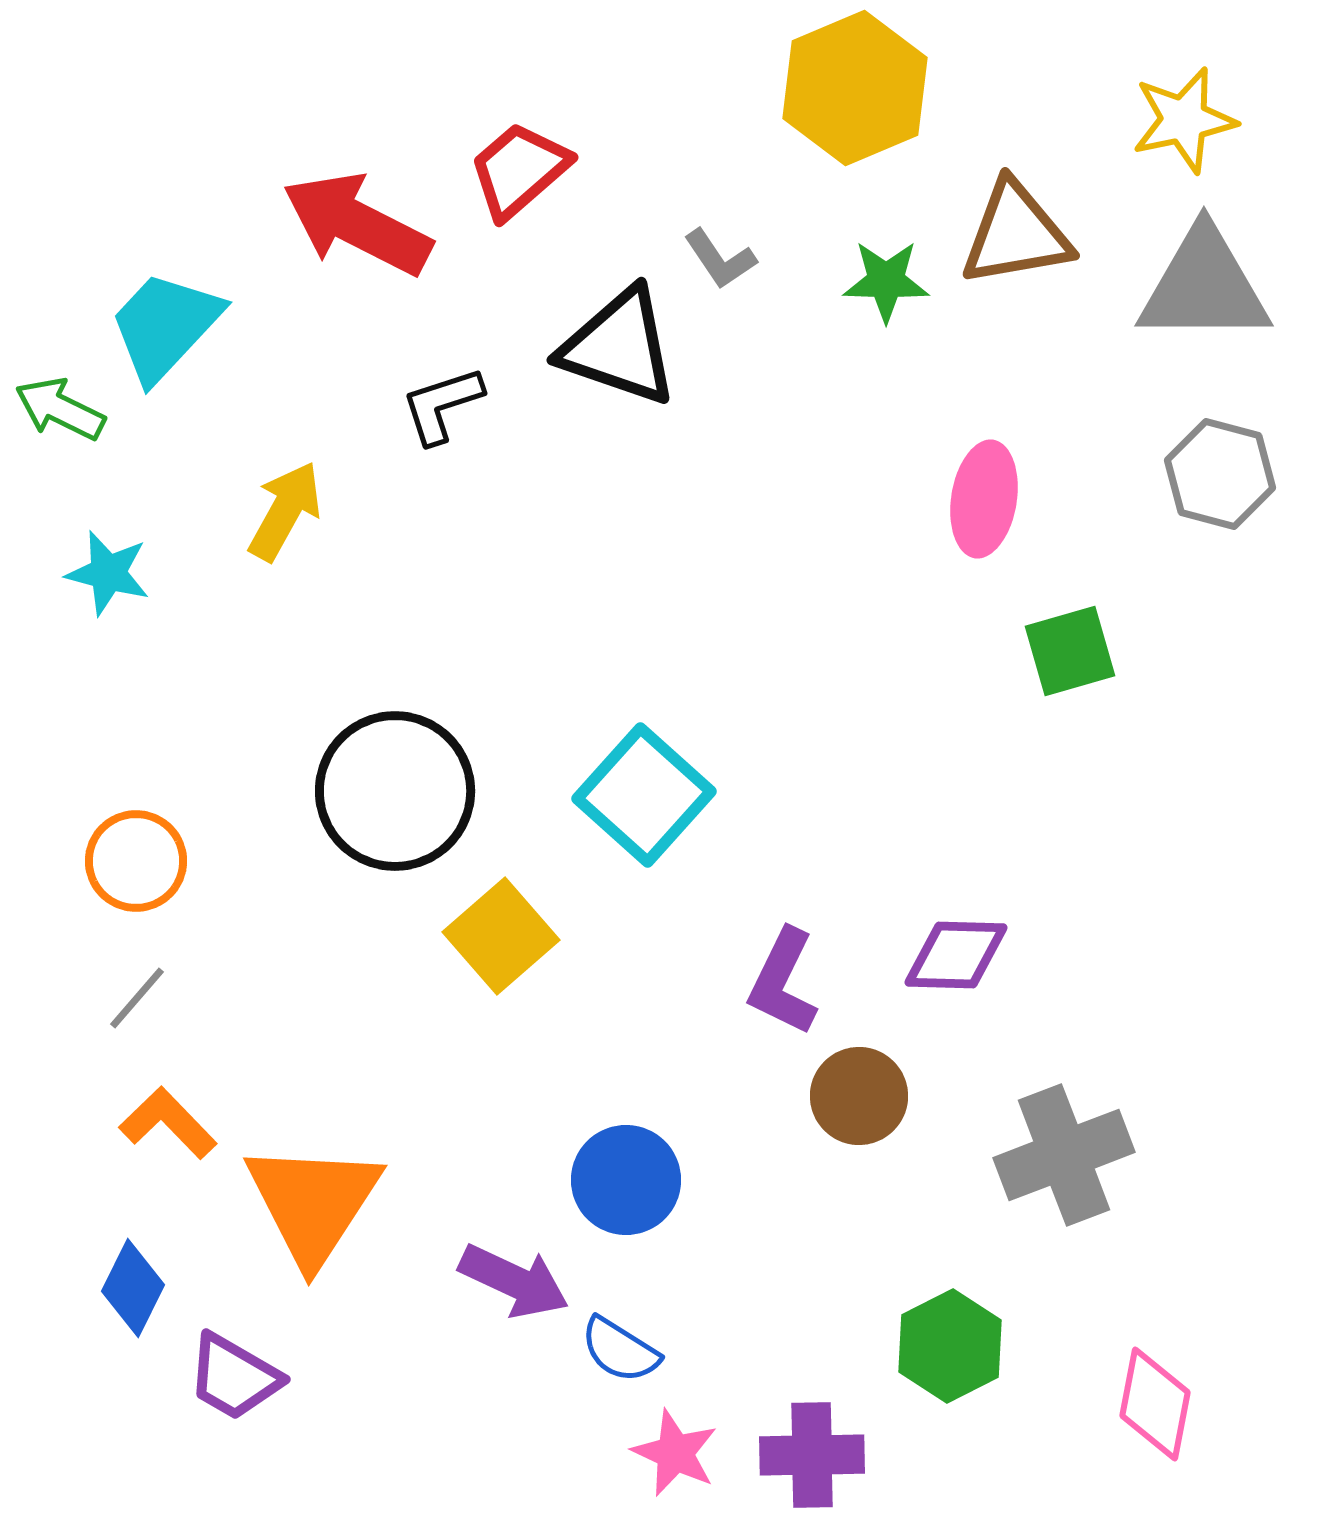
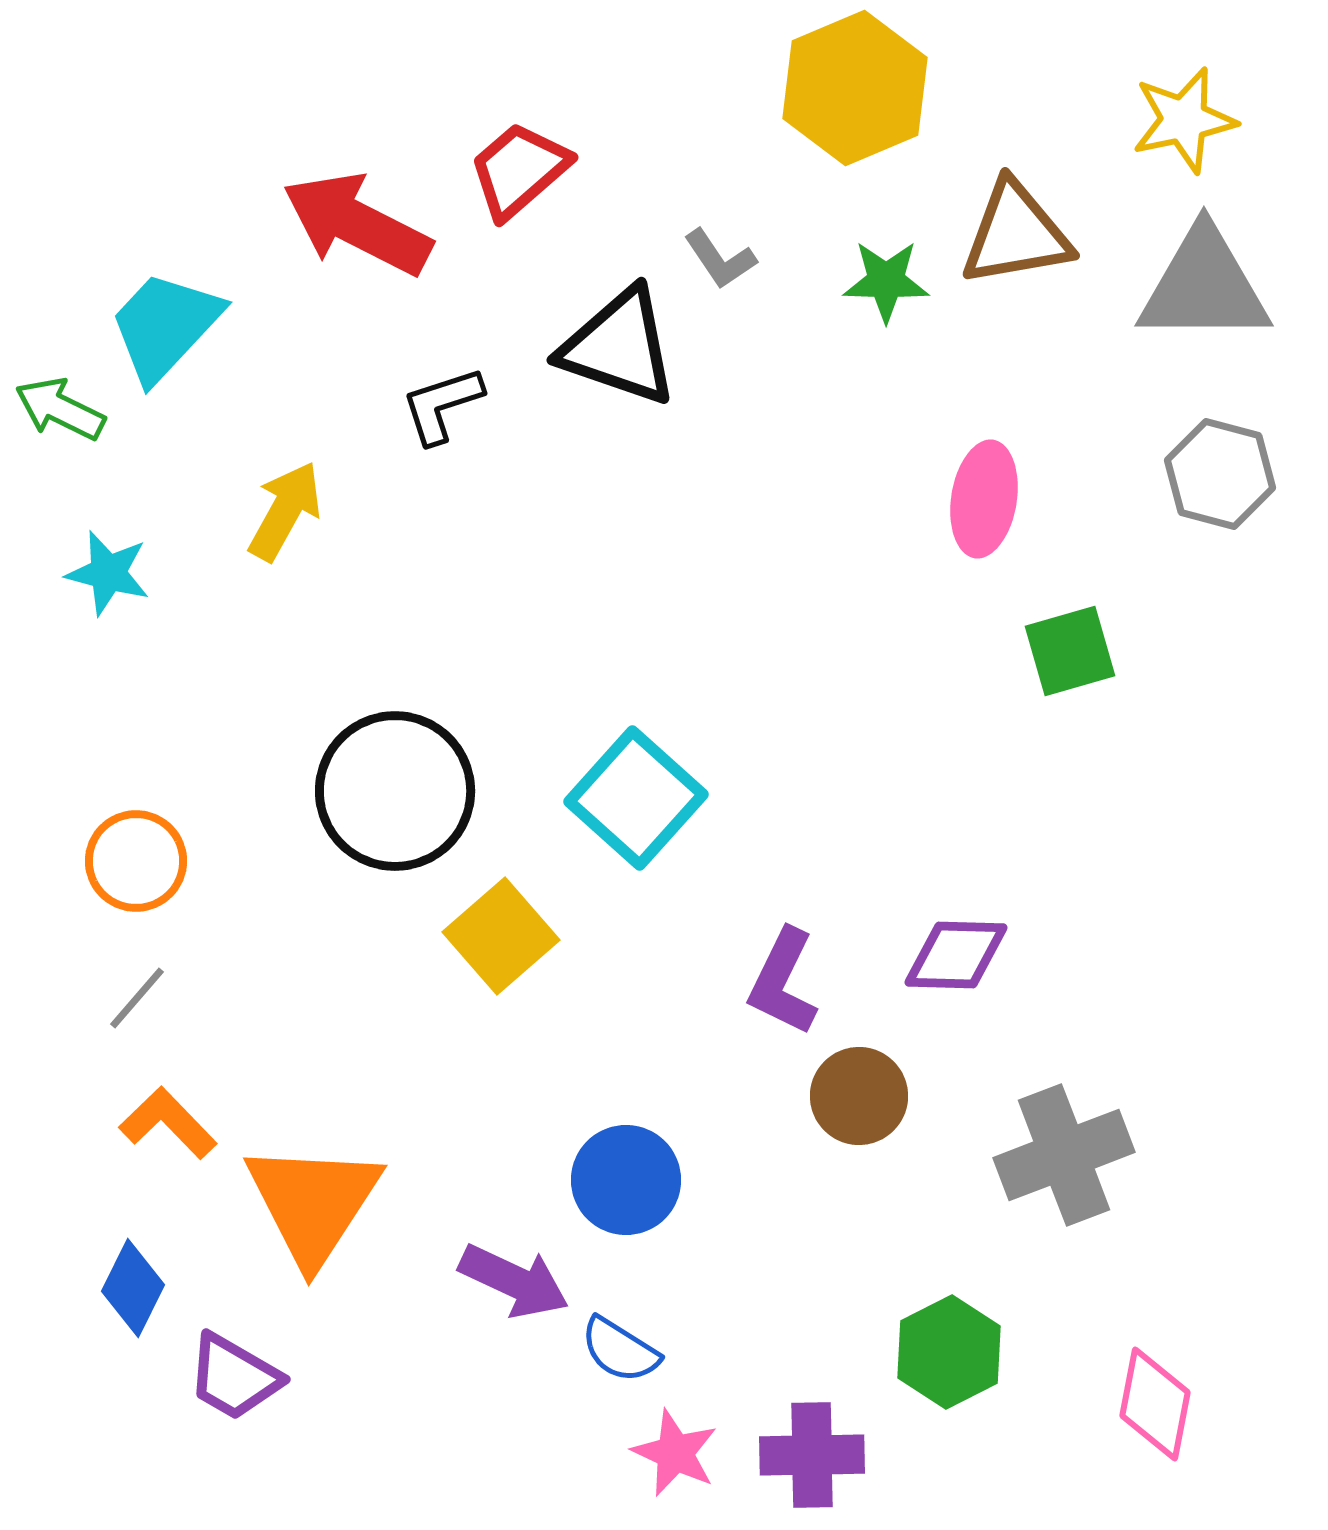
cyan square: moved 8 px left, 3 px down
green hexagon: moved 1 px left, 6 px down
